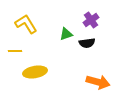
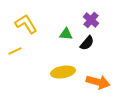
purple cross: rotated 14 degrees counterclockwise
green triangle: rotated 24 degrees clockwise
black semicircle: rotated 42 degrees counterclockwise
yellow line: rotated 24 degrees counterclockwise
yellow ellipse: moved 28 px right
